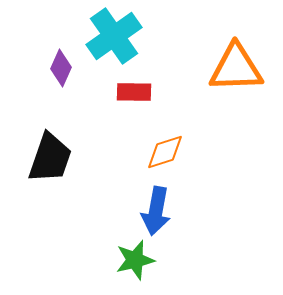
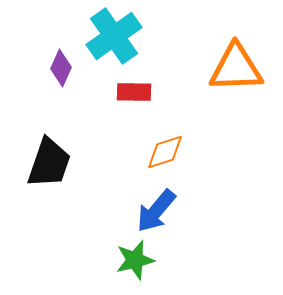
black trapezoid: moved 1 px left, 5 px down
blue arrow: rotated 30 degrees clockwise
